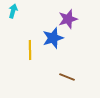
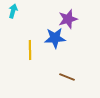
blue star: moved 2 px right; rotated 15 degrees clockwise
